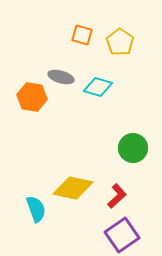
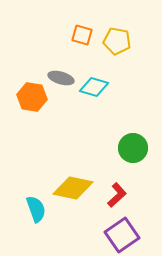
yellow pentagon: moved 3 px left, 1 px up; rotated 24 degrees counterclockwise
gray ellipse: moved 1 px down
cyan diamond: moved 4 px left
red L-shape: moved 1 px up
